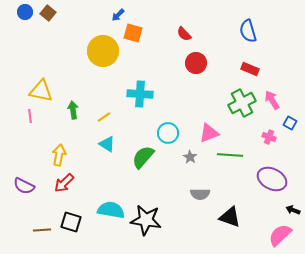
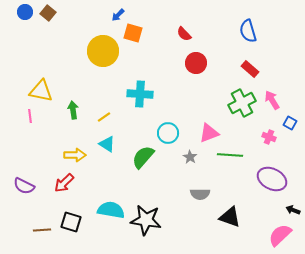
red rectangle: rotated 18 degrees clockwise
yellow arrow: moved 16 px right; rotated 80 degrees clockwise
